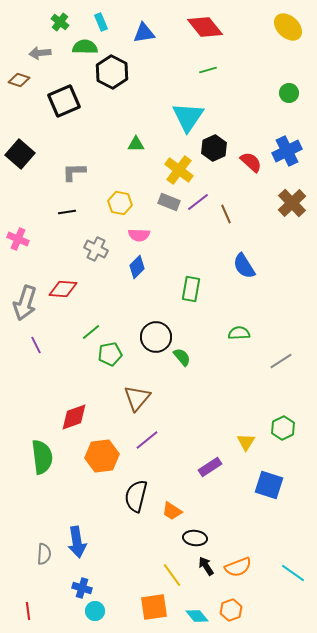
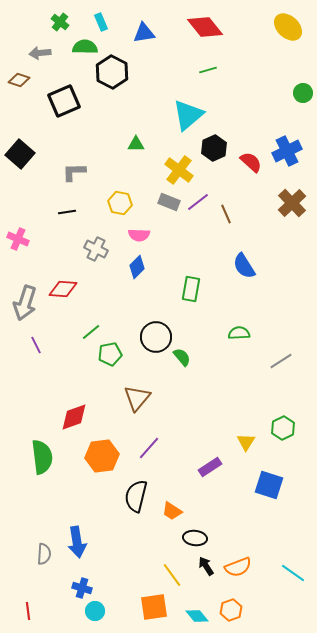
green circle at (289, 93): moved 14 px right
cyan triangle at (188, 117): moved 2 px up; rotated 16 degrees clockwise
purple line at (147, 440): moved 2 px right, 8 px down; rotated 10 degrees counterclockwise
